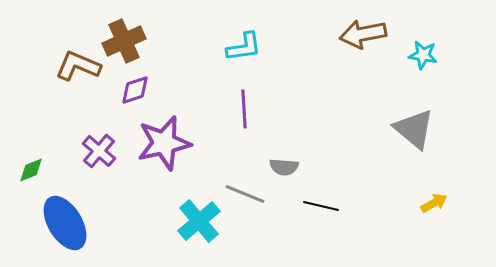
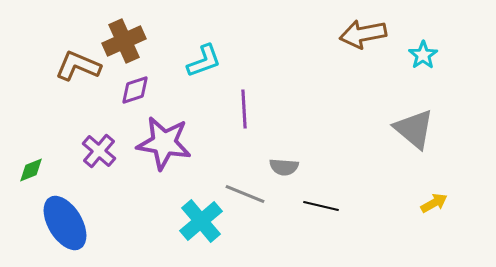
cyan L-shape: moved 40 px left, 14 px down; rotated 12 degrees counterclockwise
cyan star: rotated 28 degrees clockwise
purple star: rotated 22 degrees clockwise
cyan cross: moved 2 px right
